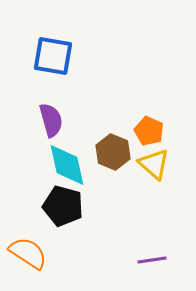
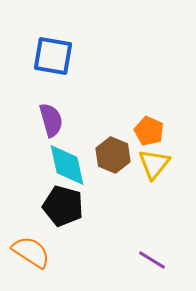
brown hexagon: moved 3 px down
yellow triangle: rotated 28 degrees clockwise
orange semicircle: moved 3 px right, 1 px up
purple line: rotated 40 degrees clockwise
